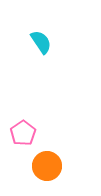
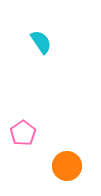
orange circle: moved 20 px right
